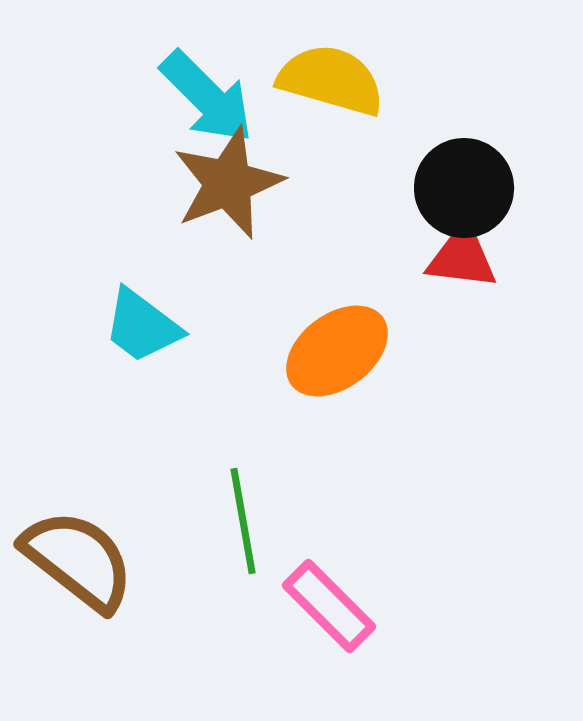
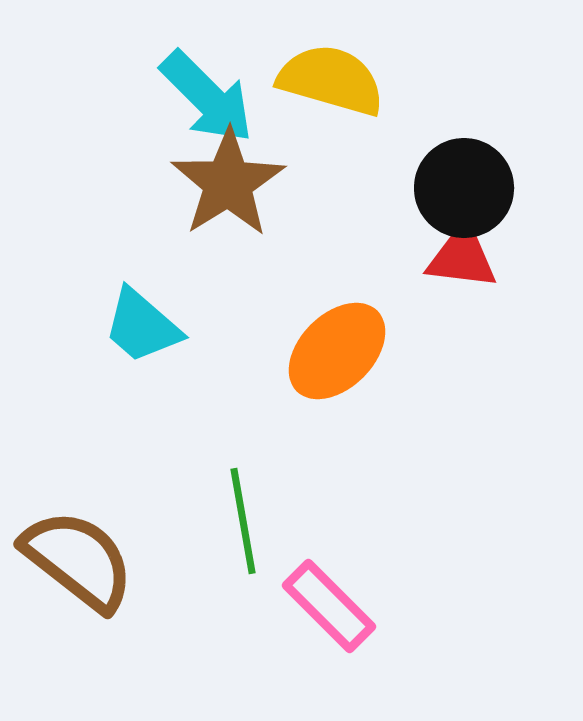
brown star: rotated 11 degrees counterclockwise
cyan trapezoid: rotated 4 degrees clockwise
orange ellipse: rotated 8 degrees counterclockwise
